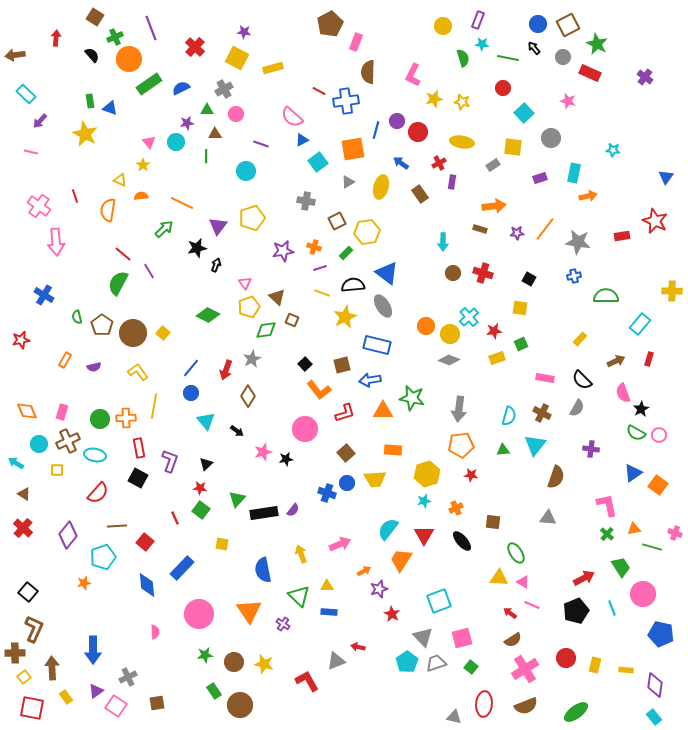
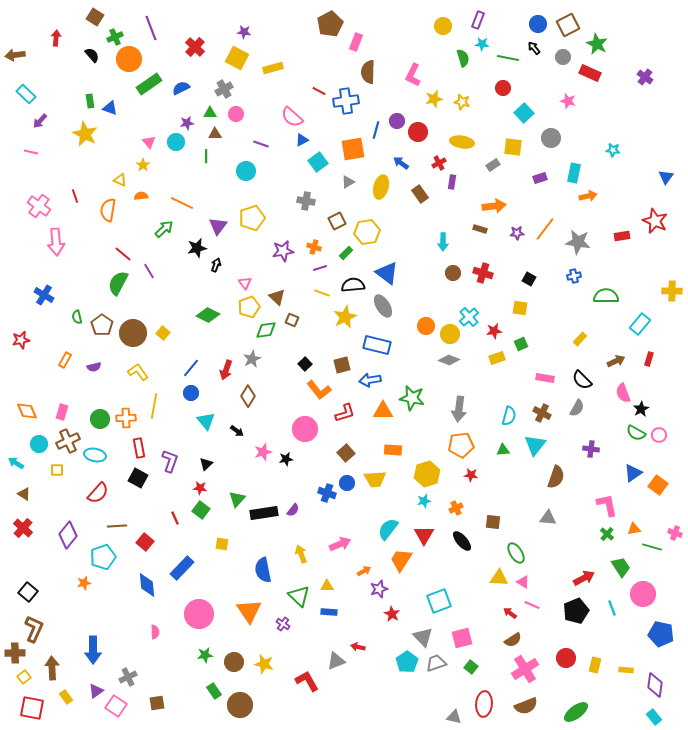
green triangle at (207, 110): moved 3 px right, 3 px down
